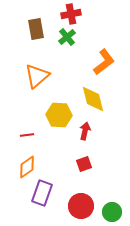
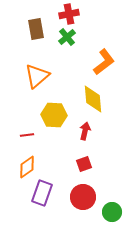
red cross: moved 2 px left
yellow diamond: rotated 8 degrees clockwise
yellow hexagon: moved 5 px left
red circle: moved 2 px right, 9 px up
